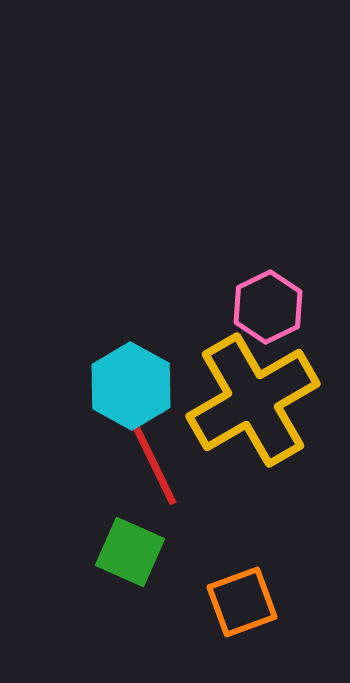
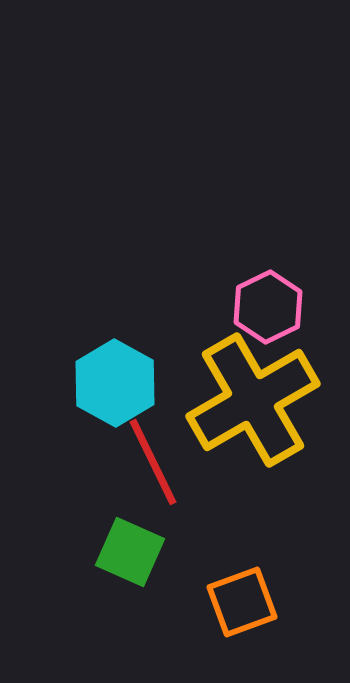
cyan hexagon: moved 16 px left, 3 px up
